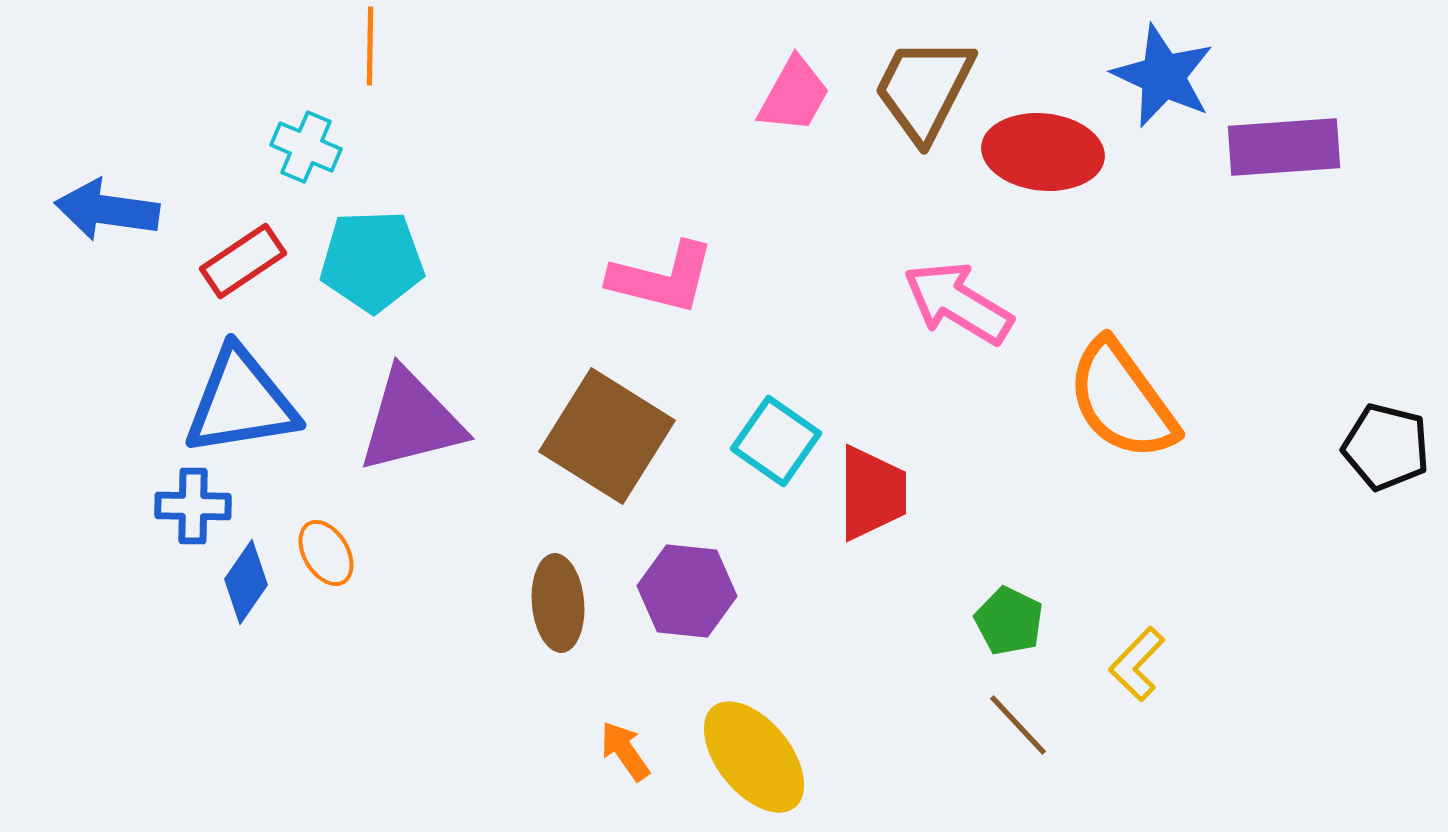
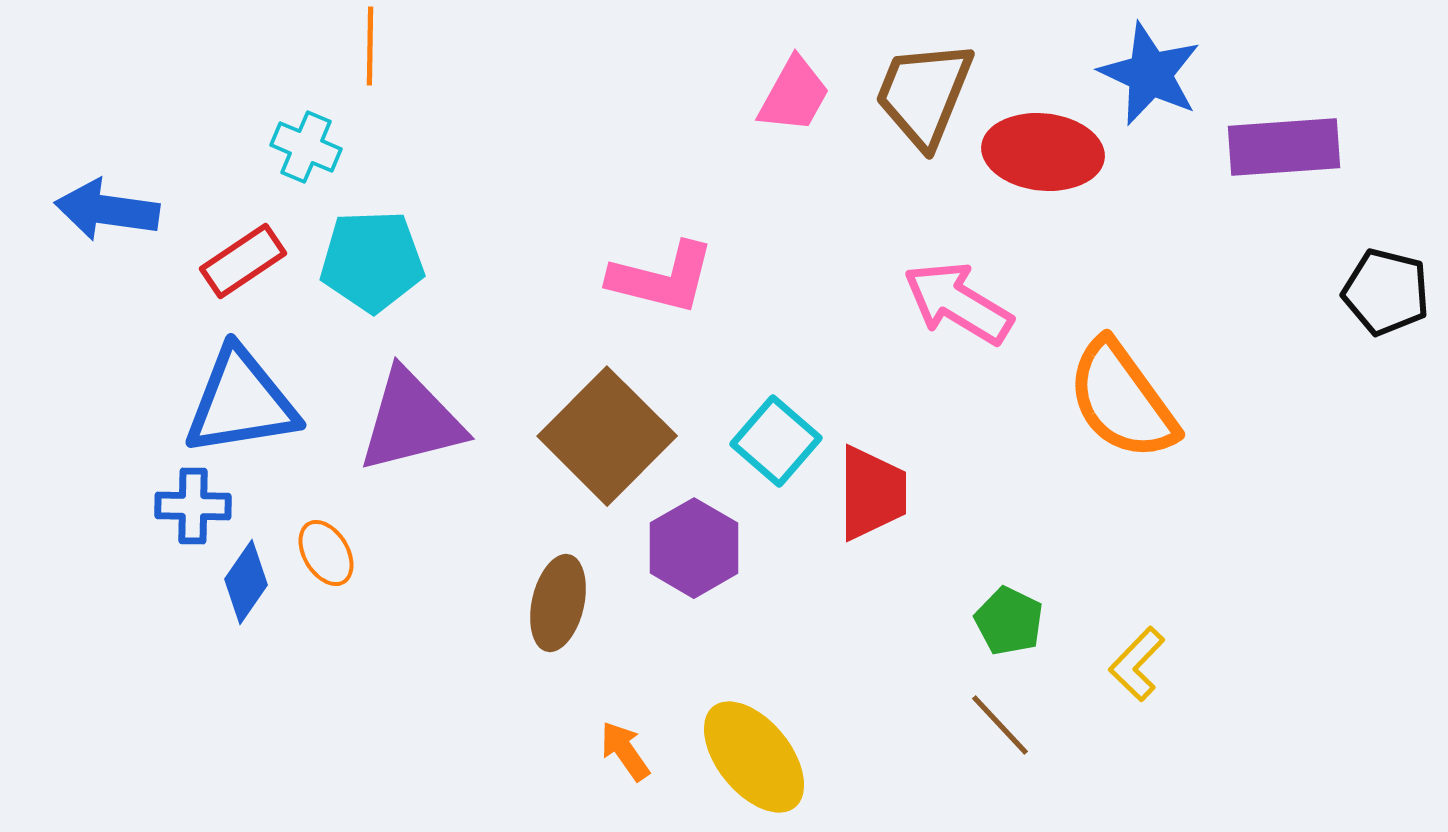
blue star: moved 13 px left, 2 px up
brown trapezoid: moved 5 px down; rotated 5 degrees counterclockwise
brown square: rotated 13 degrees clockwise
cyan square: rotated 6 degrees clockwise
black pentagon: moved 155 px up
purple hexagon: moved 7 px right, 43 px up; rotated 24 degrees clockwise
brown ellipse: rotated 18 degrees clockwise
brown line: moved 18 px left
